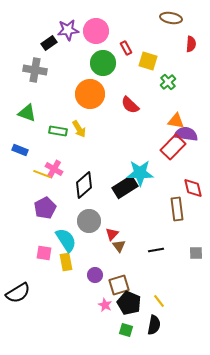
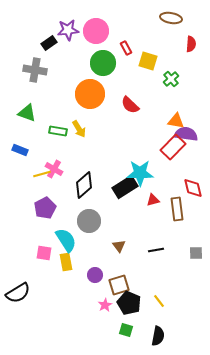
green cross at (168, 82): moved 3 px right, 3 px up
yellow line at (42, 174): rotated 36 degrees counterclockwise
red triangle at (112, 234): moved 41 px right, 34 px up; rotated 32 degrees clockwise
pink star at (105, 305): rotated 16 degrees clockwise
black semicircle at (154, 325): moved 4 px right, 11 px down
